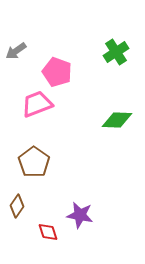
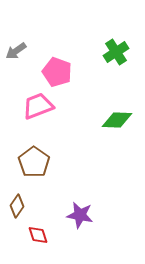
pink trapezoid: moved 1 px right, 2 px down
red diamond: moved 10 px left, 3 px down
